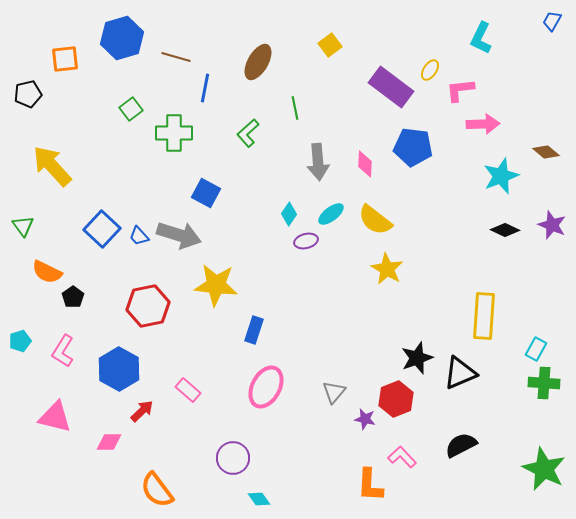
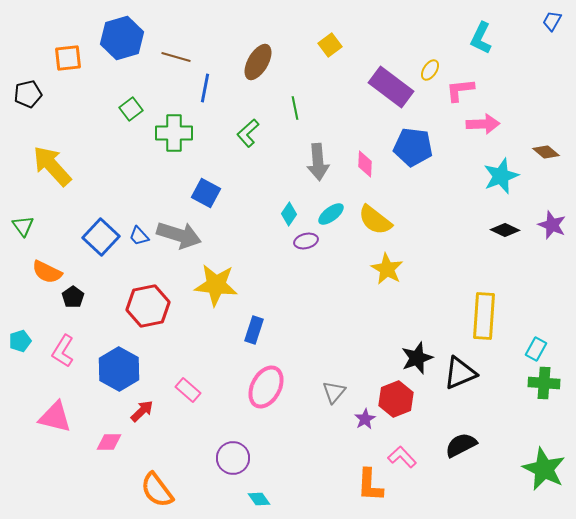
orange square at (65, 59): moved 3 px right, 1 px up
blue square at (102, 229): moved 1 px left, 8 px down
purple star at (365, 419): rotated 30 degrees clockwise
